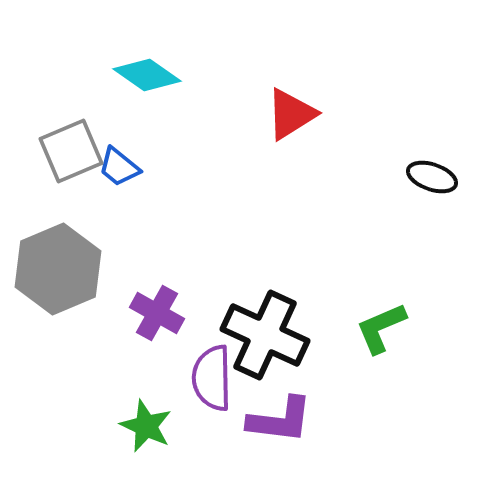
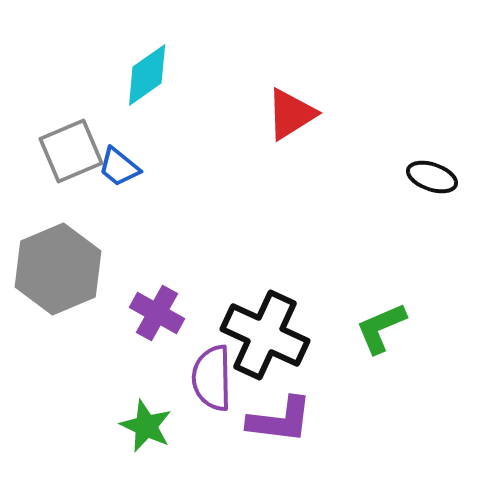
cyan diamond: rotated 70 degrees counterclockwise
